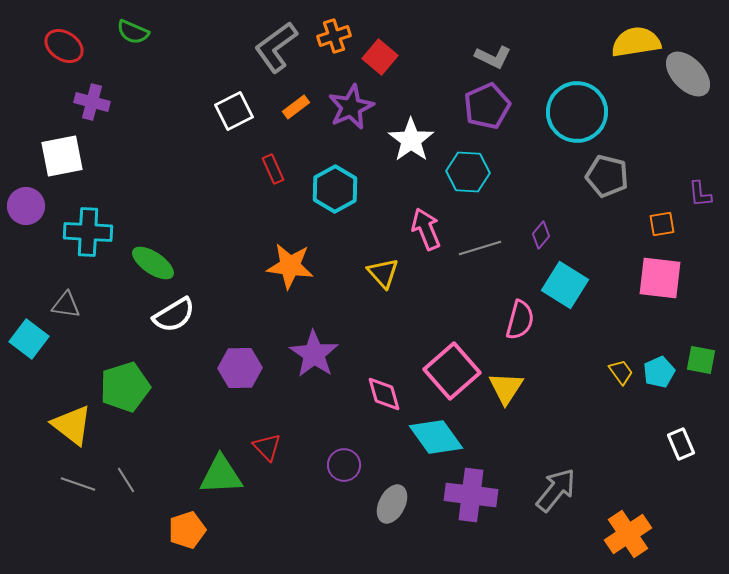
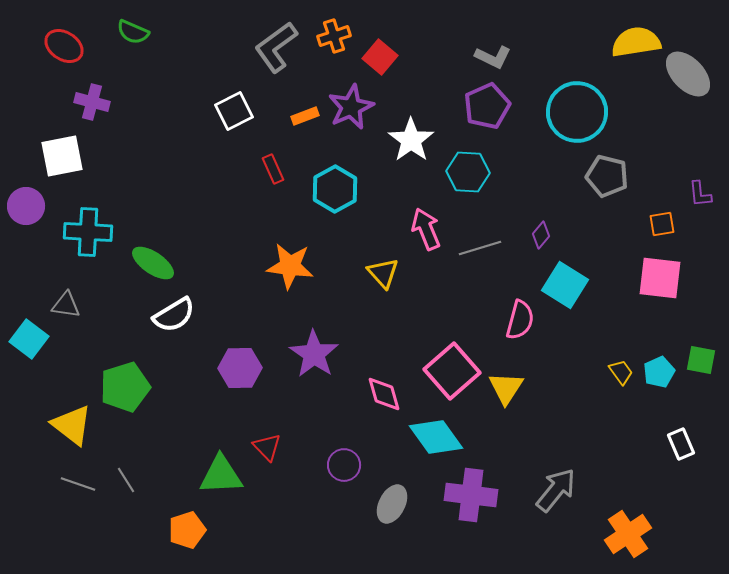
orange rectangle at (296, 107): moved 9 px right, 9 px down; rotated 16 degrees clockwise
